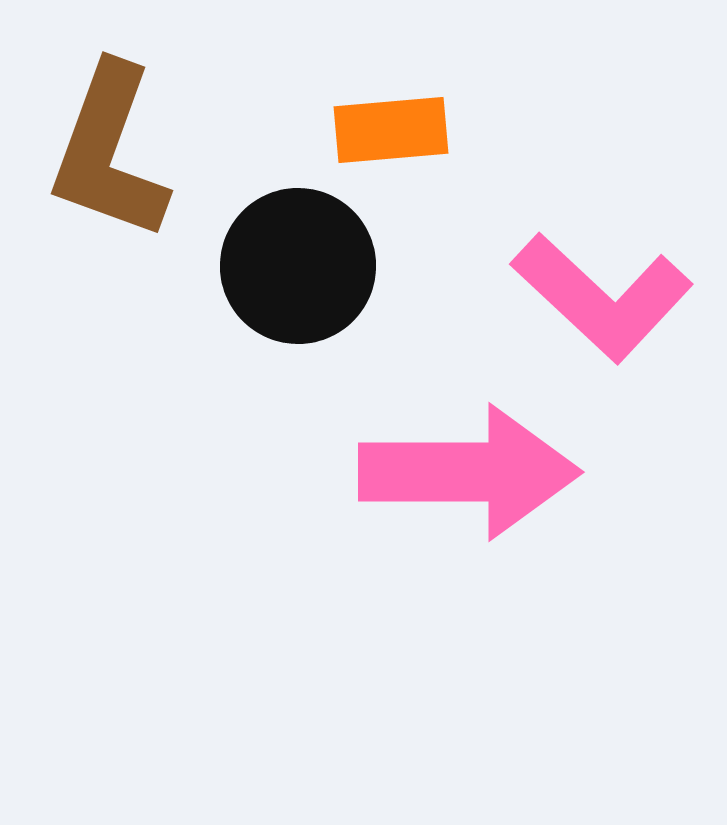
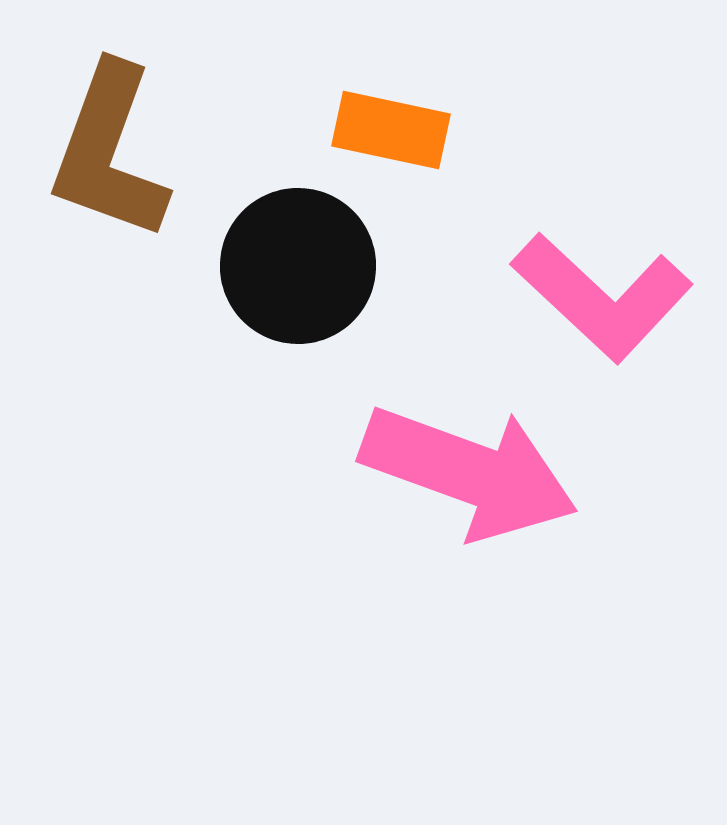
orange rectangle: rotated 17 degrees clockwise
pink arrow: rotated 20 degrees clockwise
